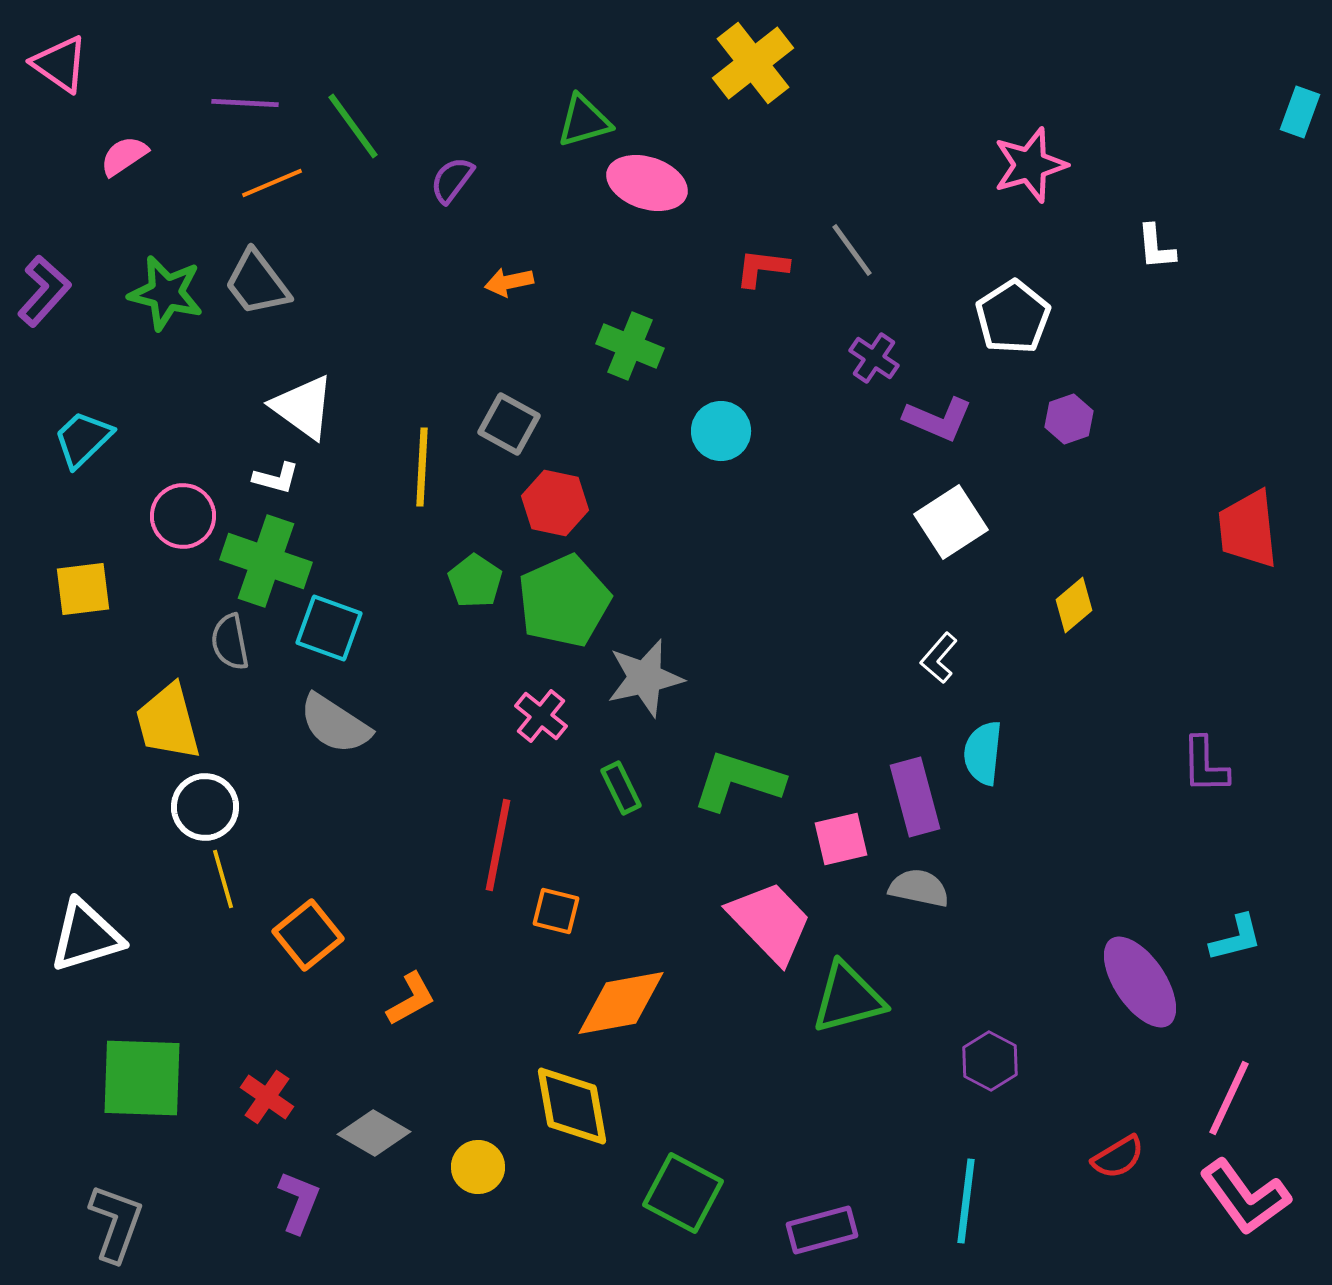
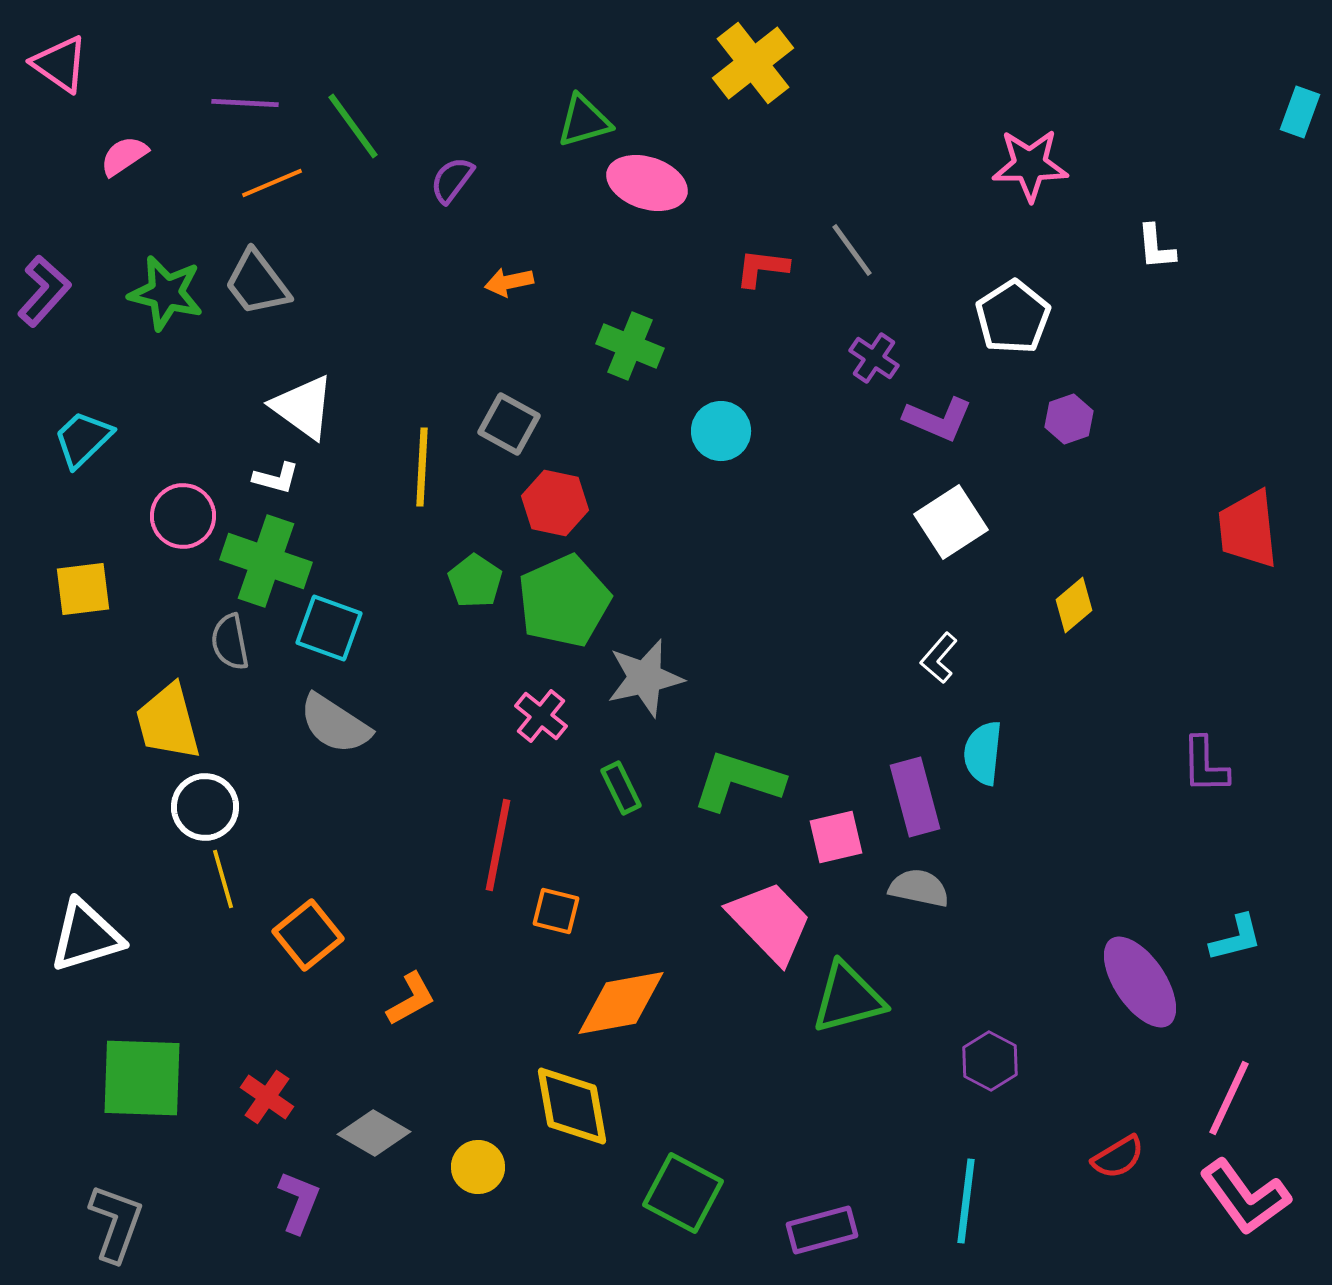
pink star at (1030, 165): rotated 16 degrees clockwise
pink square at (841, 839): moved 5 px left, 2 px up
